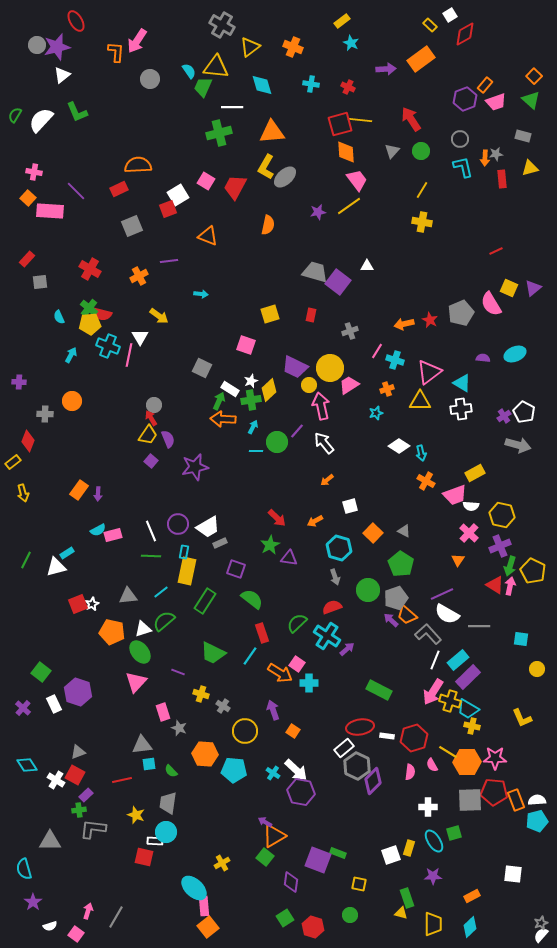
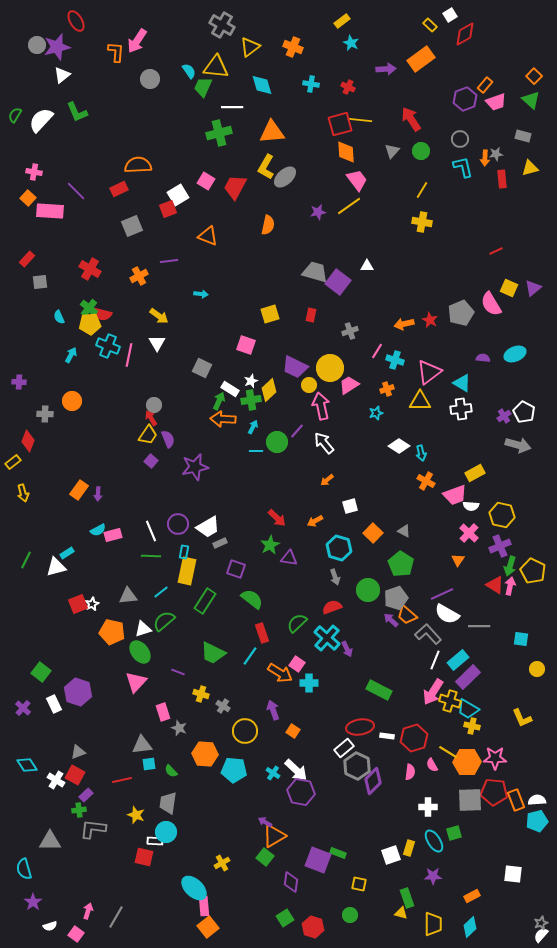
white triangle at (140, 337): moved 17 px right, 6 px down
cyan cross at (327, 636): moved 2 px down; rotated 8 degrees clockwise
purple arrow at (347, 649): rotated 105 degrees clockwise
